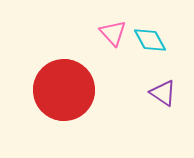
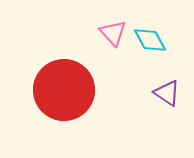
purple triangle: moved 4 px right
